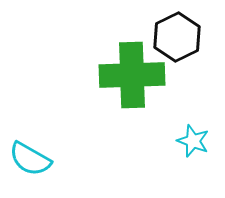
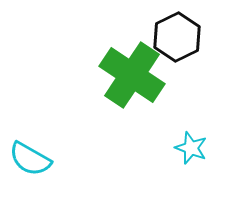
green cross: rotated 36 degrees clockwise
cyan star: moved 2 px left, 7 px down
